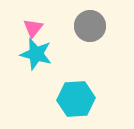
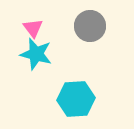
pink triangle: rotated 15 degrees counterclockwise
